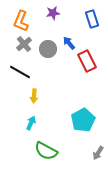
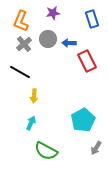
blue arrow: rotated 48 degrees counterclockwise
gray circle: moved 10 px up
gray arrow: moved 2 px left, 5 px up
